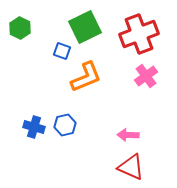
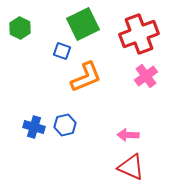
green square: moved 2 px left, 3 px up
